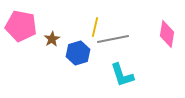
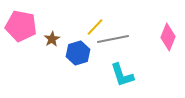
yellow line: rotated 30 degrees clockwise
pink diamond: moved 1 px right, 3 px down; rotated 12 degrees clockwise
